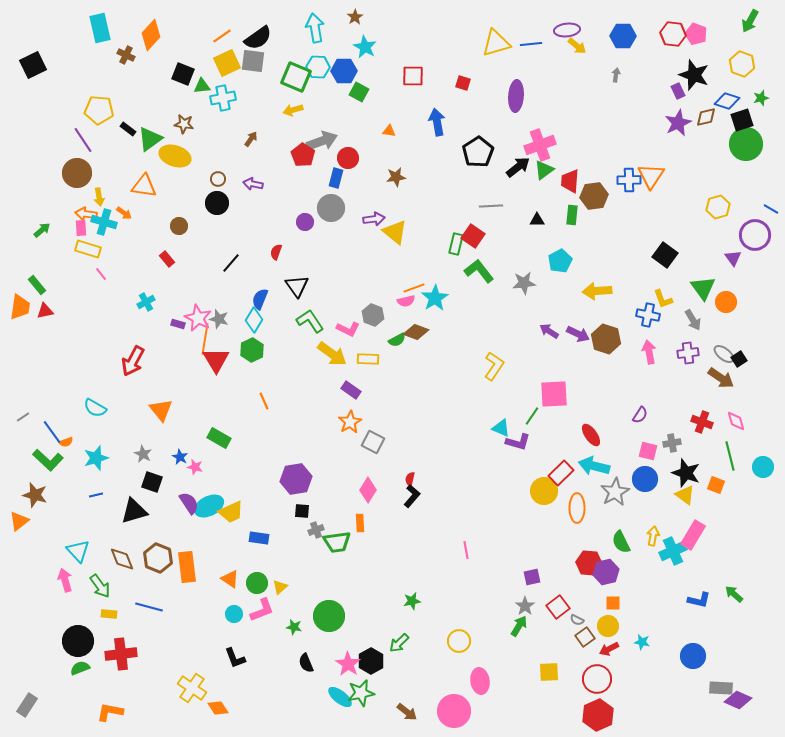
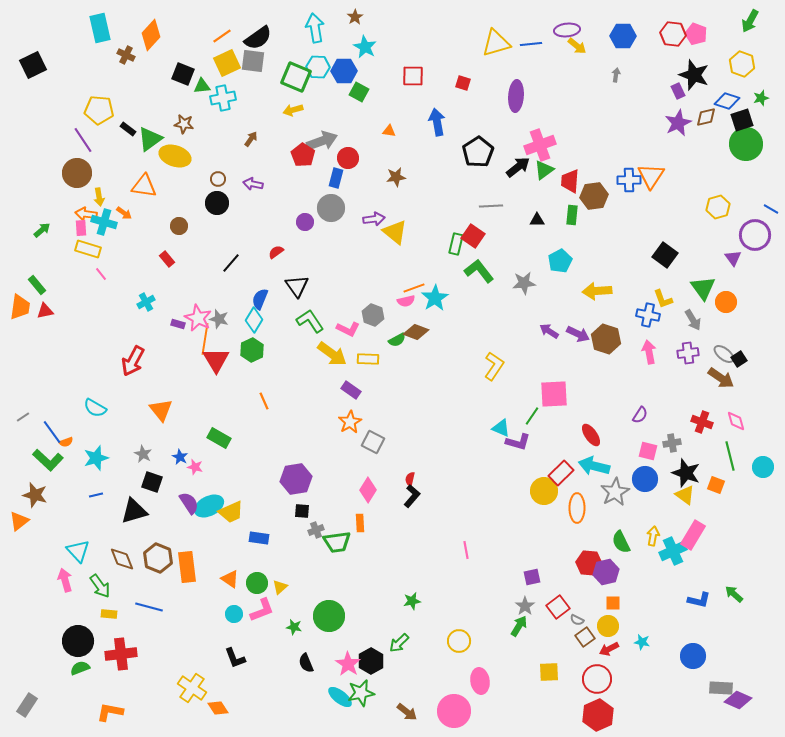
red semicircle at (276, 252): rotated 35 degrees clockwise
